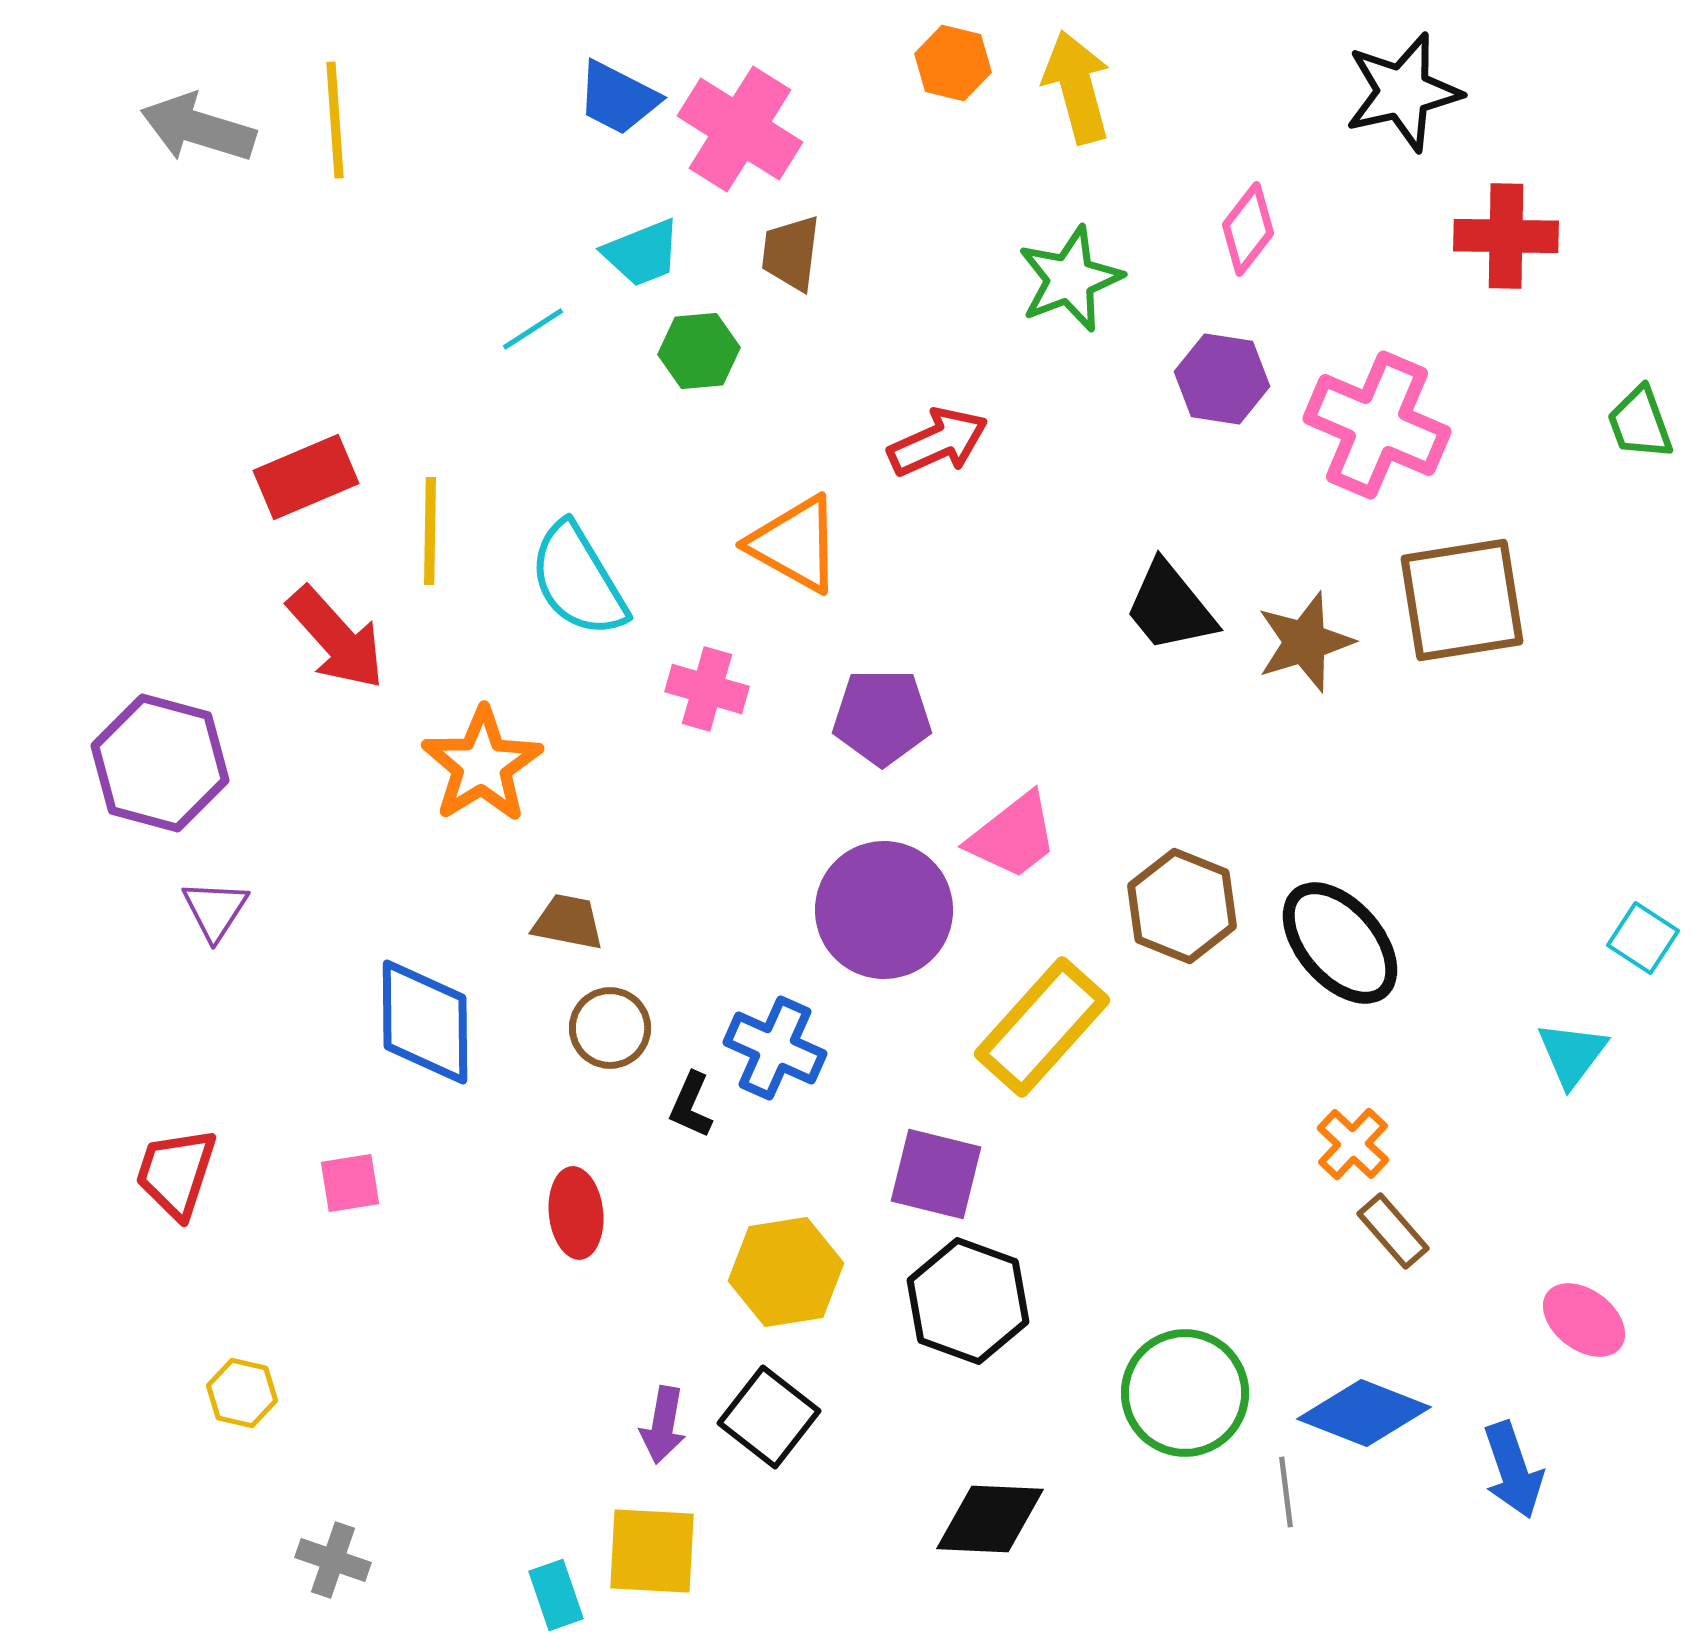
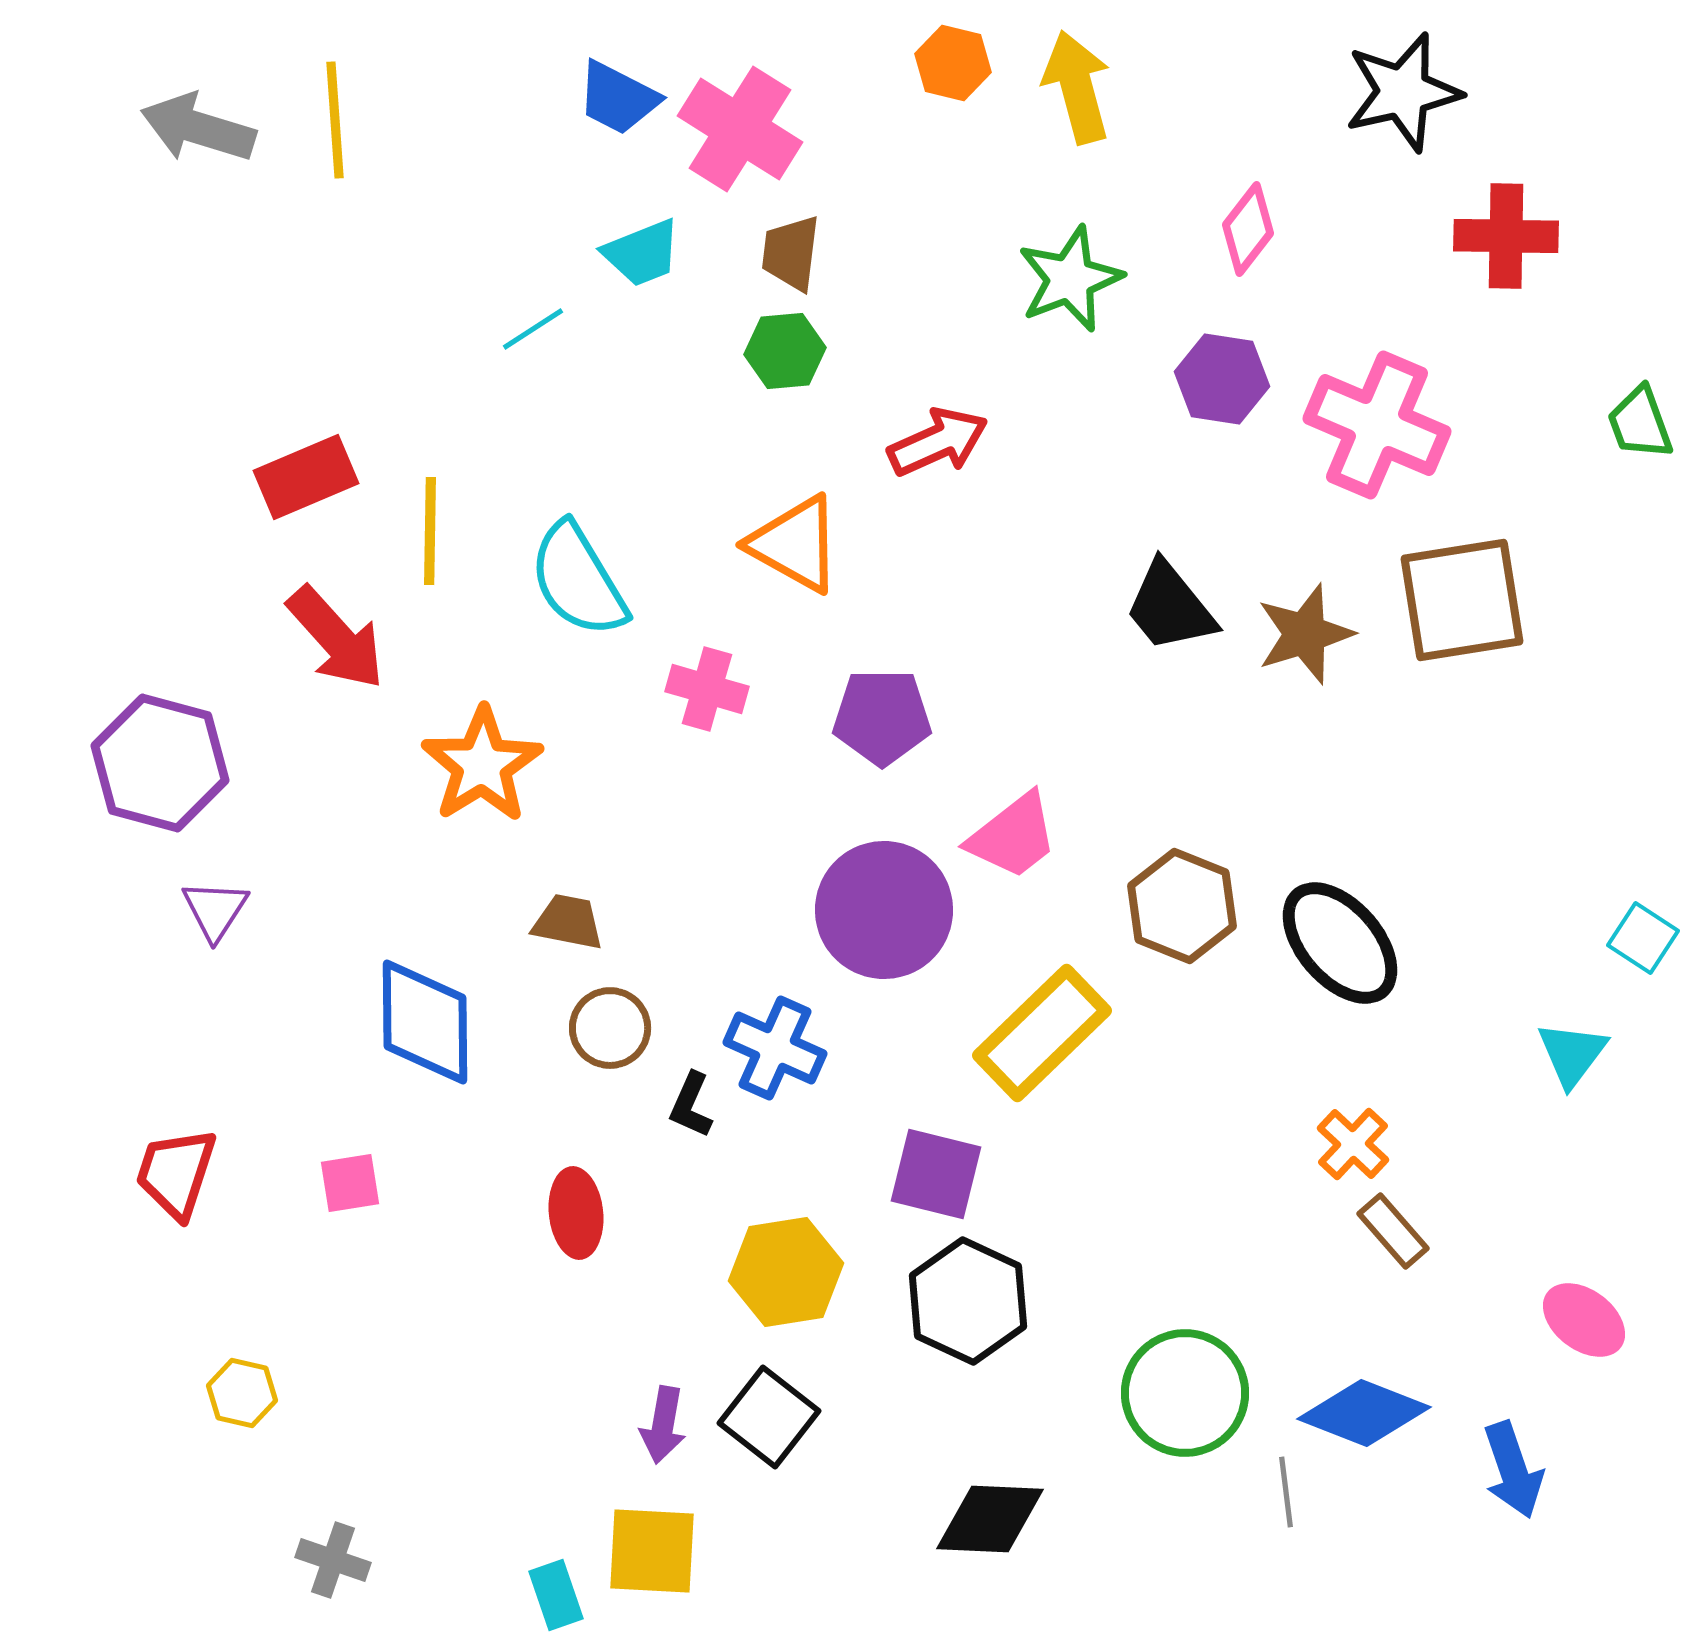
green hexagon at (699, 351): moved 86 px right
brown star at (1305, 642): moved 8 px up
yellow rectangle at (1042, 1027): moved 6 px down; rotated 4 degrees clockwise
black hexagon at (968, 1301): rotated 5 degrees clockwise
